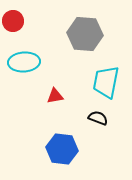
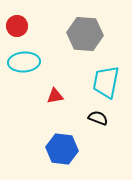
red circle: moved 4 px right, 5 px down
